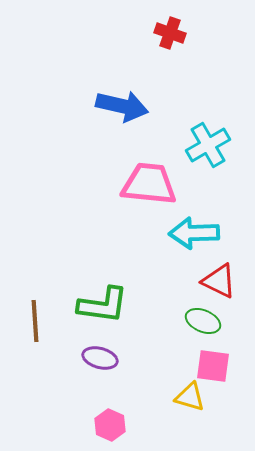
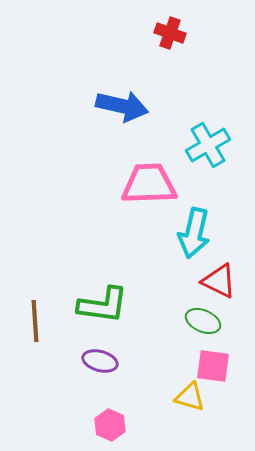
pink trapezoid: rotated 8 degrees counterclockwise
cyan arrow: rotated 75 degrees counterclockwise
purple ellipse: moved 3 px down
